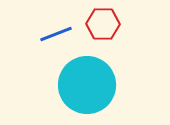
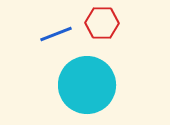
red hexagon: moved 1 px left, 1 px up
